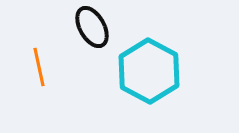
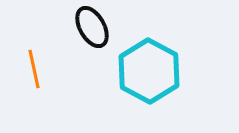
orange line: moved 5 px left, 2 px down
